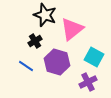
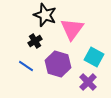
pink triangle: rotated 15 degrees counterclockwise
purple hexagon: moved 1 px right, 2 px down
purple cross: rotated 18 degrees counterclockwise
